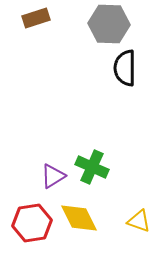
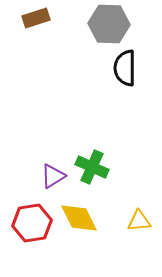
yellow triangle: rotated 25 degrees counterclockwise
